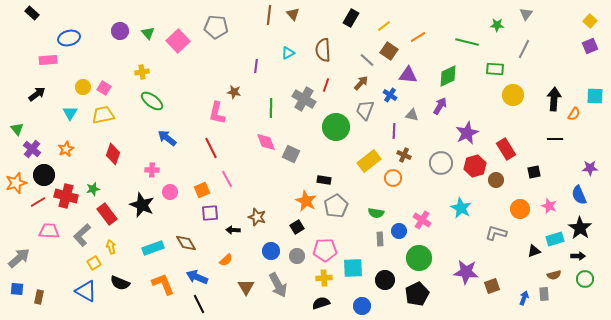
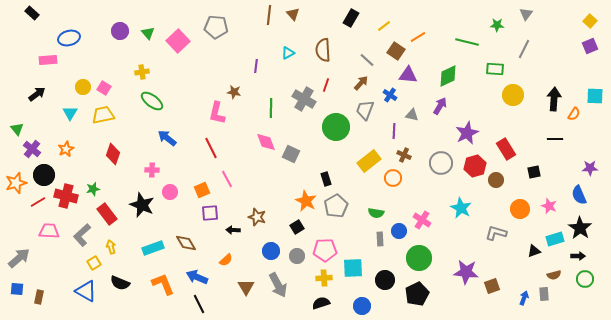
brown square at (389, 51): moved 7 px right
black rectangle at (324, 180): moved 2 px right, 1 px up; rotated 64 degrees clockwise
